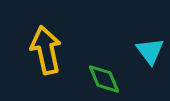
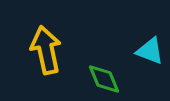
cyan triangle: rotated 32 degrees counterclockwise
